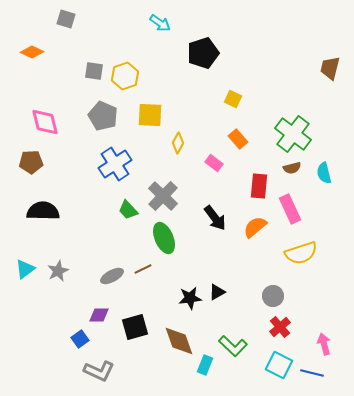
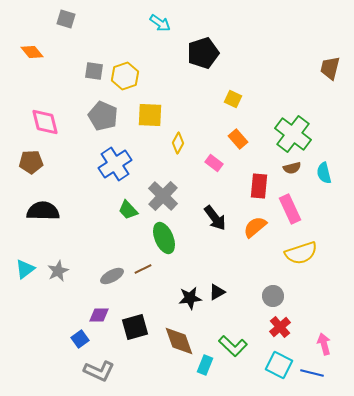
orange diamond at (32, 52): rotated 25 degrees clockwise
